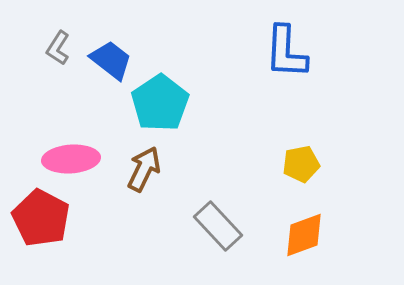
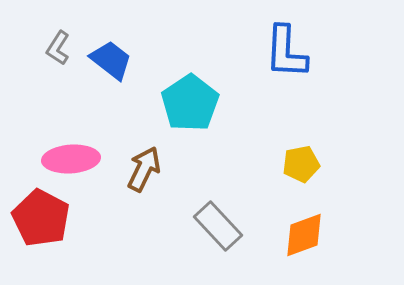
cyan pentagon: moved 30 px right
